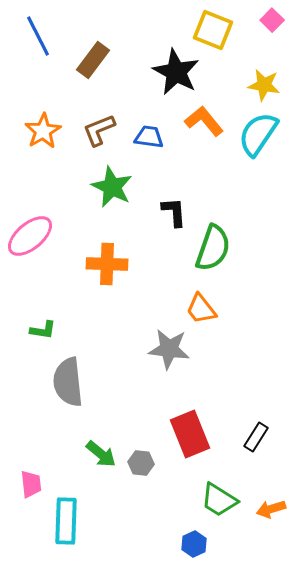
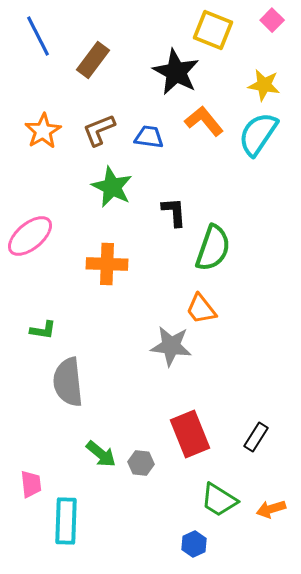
gray star: moved 2 px right, 3 px up
